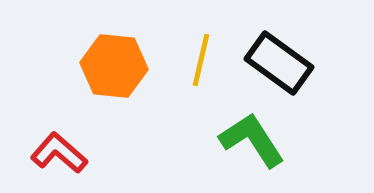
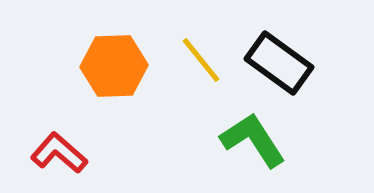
yellow line: rotated 52 degrees counterclockwise
orange hexagon: rotated 8 degrees counterclockwise
green L-shape: moved 1 px right
